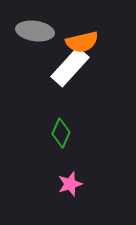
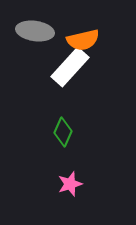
orange semicircle: moved 1 px right, 2 px up
green diamond: moved 2 px right, 1 px up
